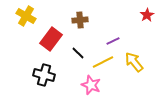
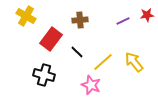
red star: rotated 24 degrees clockwise
purple line: moved 10 px right, 20 px up
black line: moved 1 px left, 1 px up
yellow line: rotated 15 degrees counterclockwise
